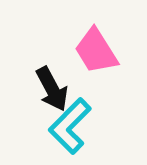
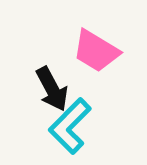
pink trapezoid: rotated 27 degrees counterclockwise
